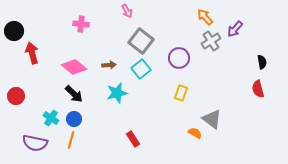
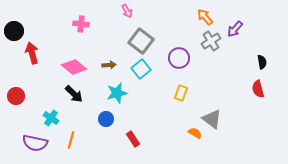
blue circle: moved 32 px right
